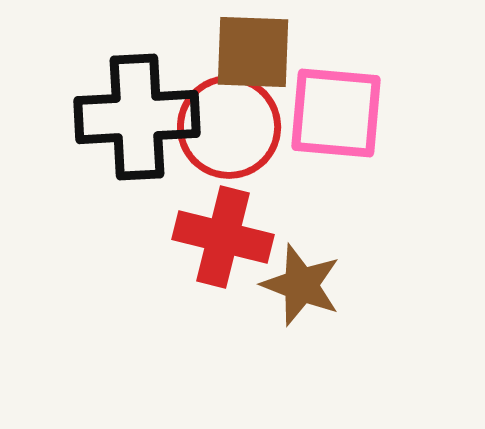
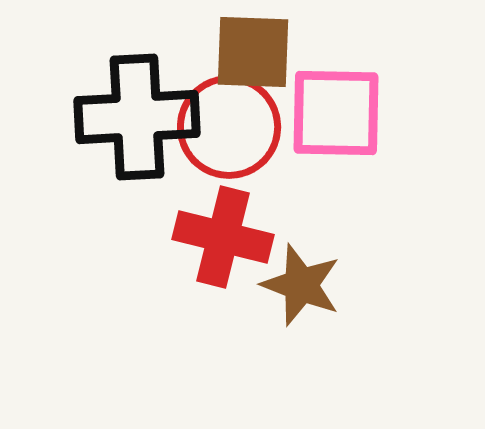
pink square: rotated 4 degrees counterclockwise
